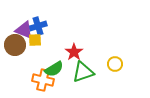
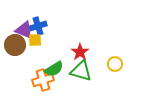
red star: moved 6 px right
green triangle: moved 2 px left, 1 px up; rotated 35 degrees clockwise
orange cross: rotated 30 degrees counterclockwise
